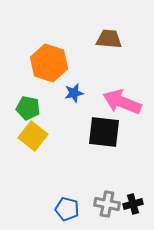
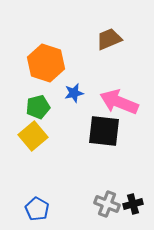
brown trapezoid: rotated 28 degrees counterclockwise
orange hexagon: moved 3 px left
pink arrow: moved 3 px left
green pentagon: moved 10 px right, 1 px up; rotated 25 degrees counterclockwise
black square: moved 1 px up
yellow square: rotated 12 degrees clockwise
gray cross: rotated 10 degrees clockwise
blue pentagon: moved 30 px left; rotated 15 degrees clockwise
